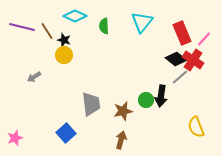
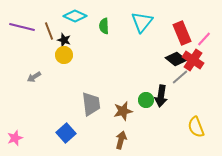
brown line: moved 2 px right; rotated 12 degrees clockwise
